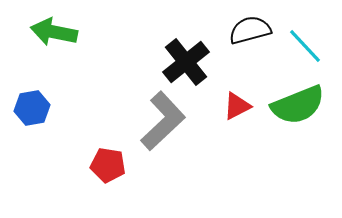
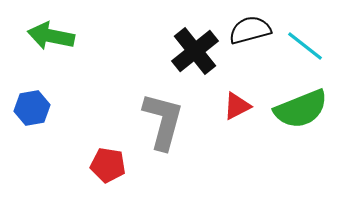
green arrow: moved 3 px left, 4 px down
cyan line: rotated 9 degrees counterclockwise
black cross: moved 9 px right, 11 px up
green semicircle: moved 3 px right, 4 px down
gray L-shape: rotated 32 degrees counterclockwise
